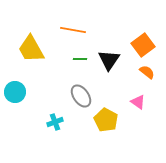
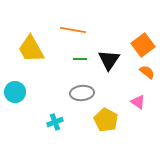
gray ellipse: moved 1 px right, 3 px up; rotated 60 degrees counterclockwise
